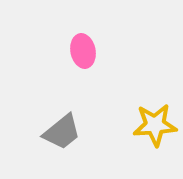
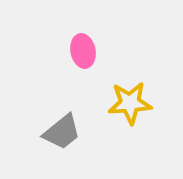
yellow star: moved 25 px left, 22 px up
